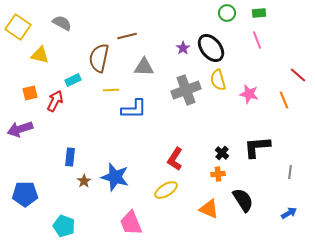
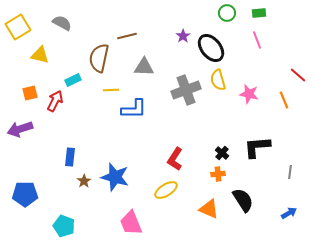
yellow square: rotated 25 degrees clockwise
purple star: moved 12 px up
